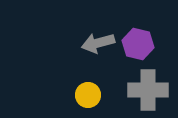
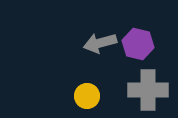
gray arrow: moved 2 px right
yellow circle: moved 1 px left, 1 px down
